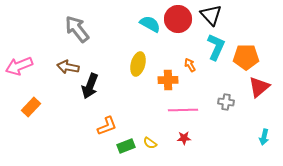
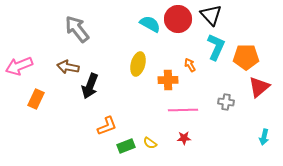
orange rectangle: moved 5 px right, 8 px up; rotated 18 degrees counterclockwise
